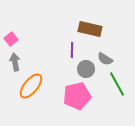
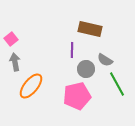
gray semicircle: moved 1 px down
